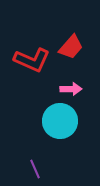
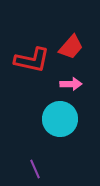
red L-shape: rotated 12 degrees counterclockwise
pink arrow: moved 5 px up
cyan circle: moved 2 px up
